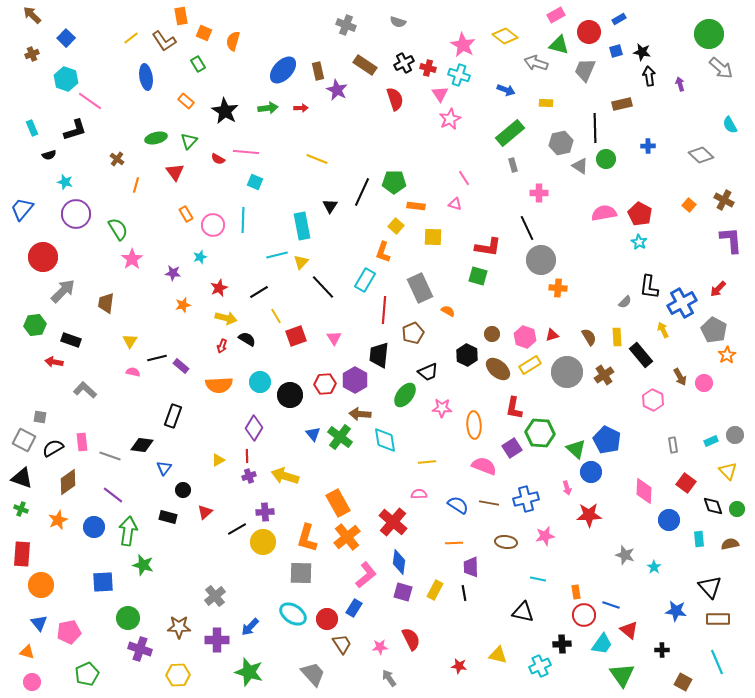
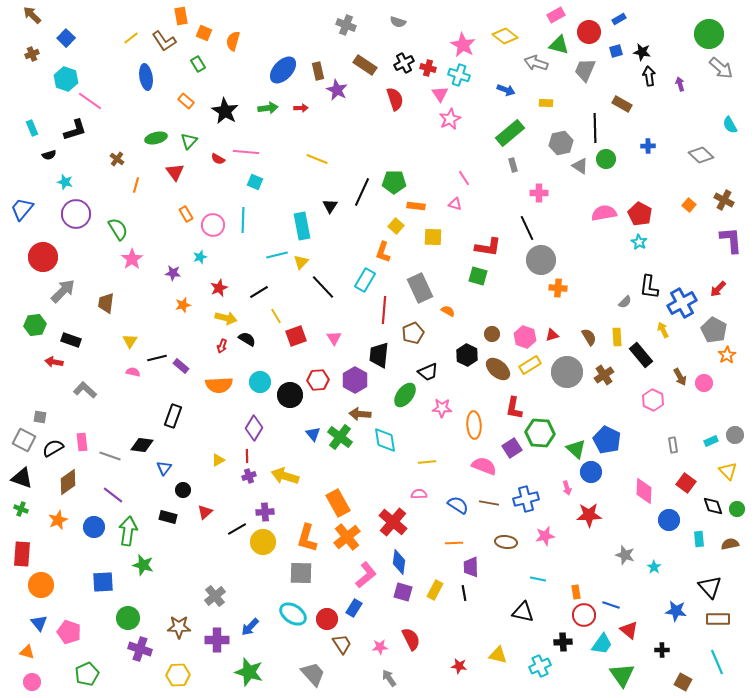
brown rectangle at (622, 104): rotated 42 degrees clockwise
red hexagon at (325, 384): moved 7 px left, 4 px up
pink pentagon at (69, 632): rotated 30 degrees clockwise
black cross at (562, 644): moved 1 px right, 2 px up
